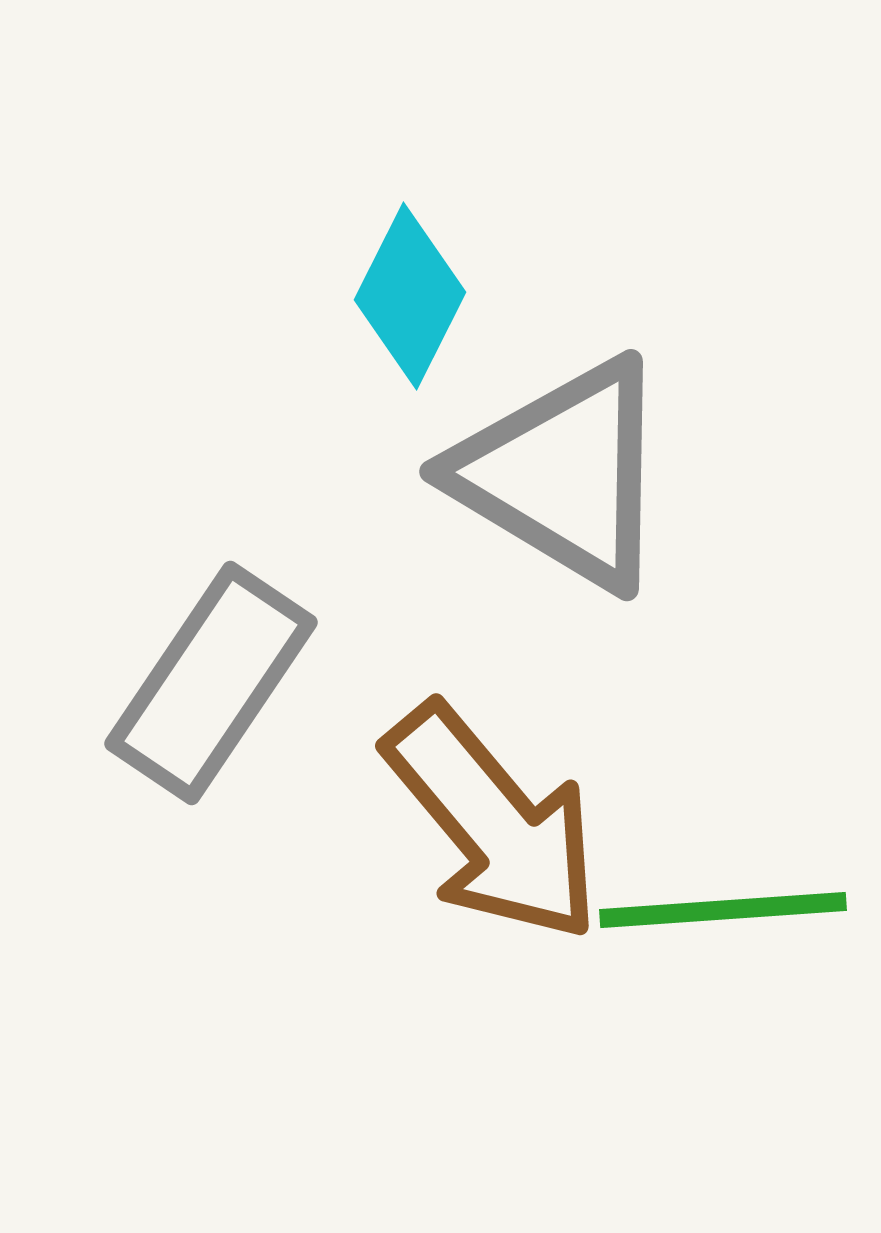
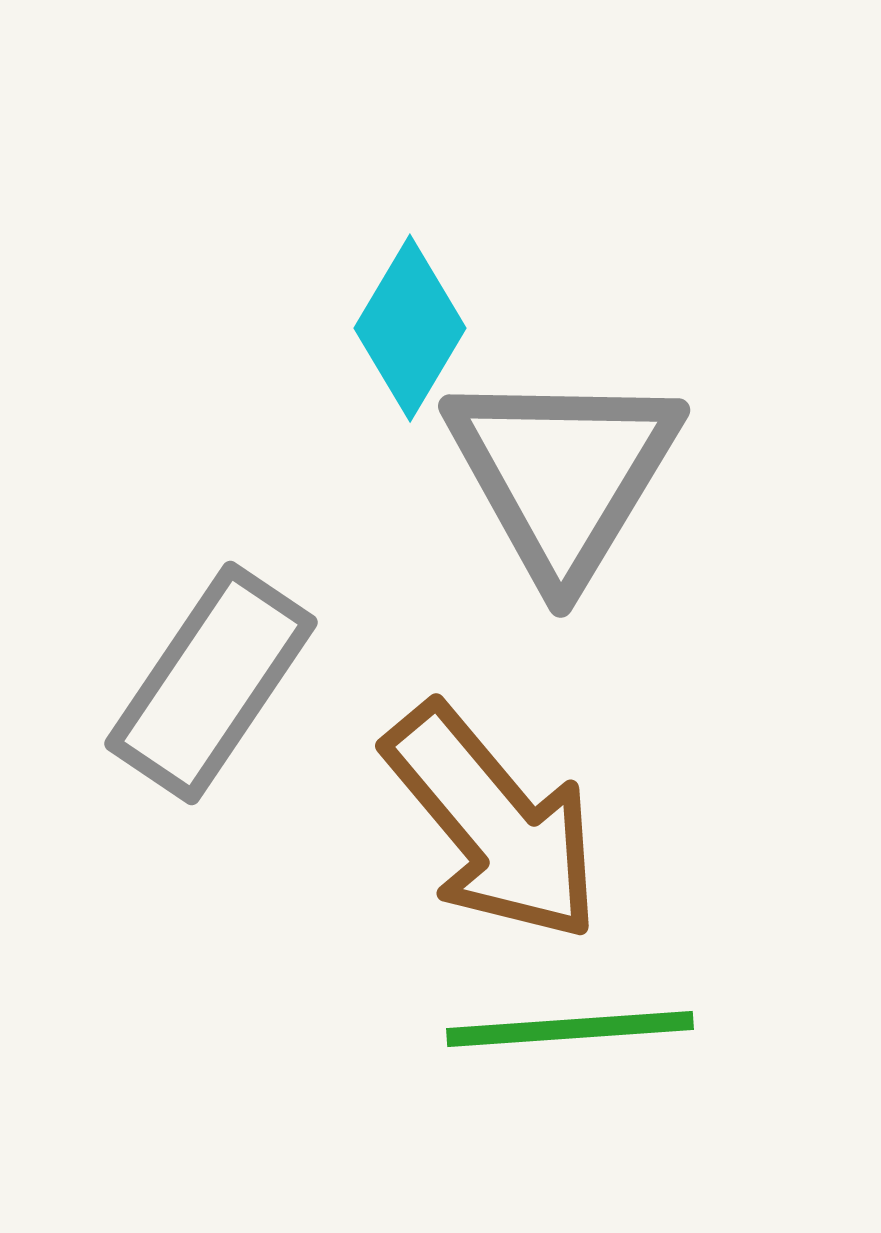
cyan diamond: moved 32 px down; rotated 4 degrees clockwise
gray triangle: rotated 30 degrees clockwise
green line: moved 153 px left, 119 px down
